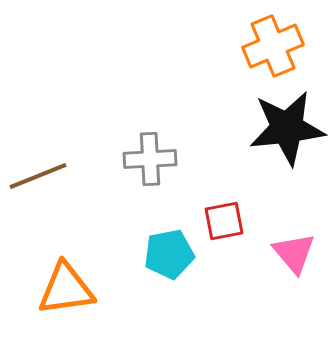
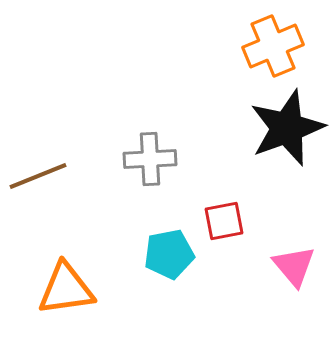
black star: rotated 14 degrees counterclockwise
pink triangle: moved 13 px down
